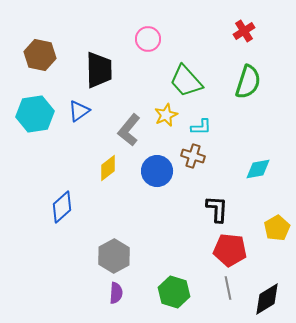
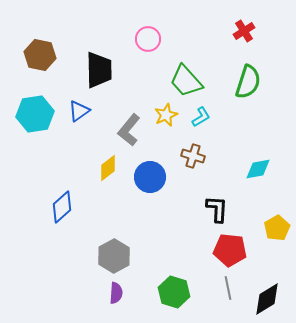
cyan L-shape: moved 10 px up; rotated 30 degrees counterclockwise
blue circle: moved 7 px left, 6 px down
